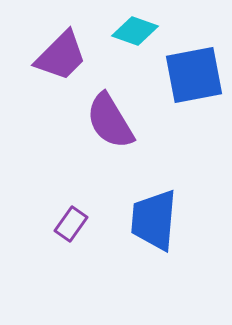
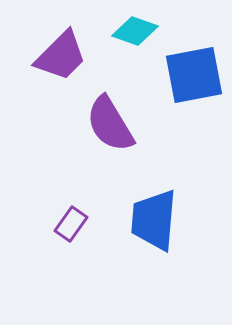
purple semicircle: moved 3 px down
